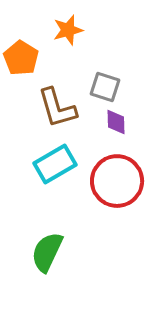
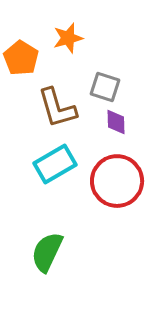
orange star: moved 8 px down
